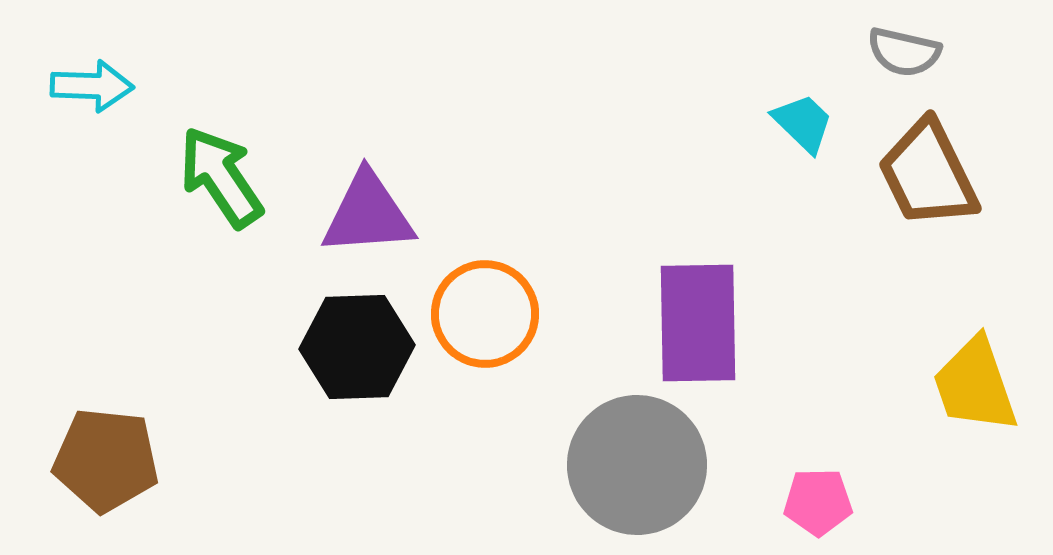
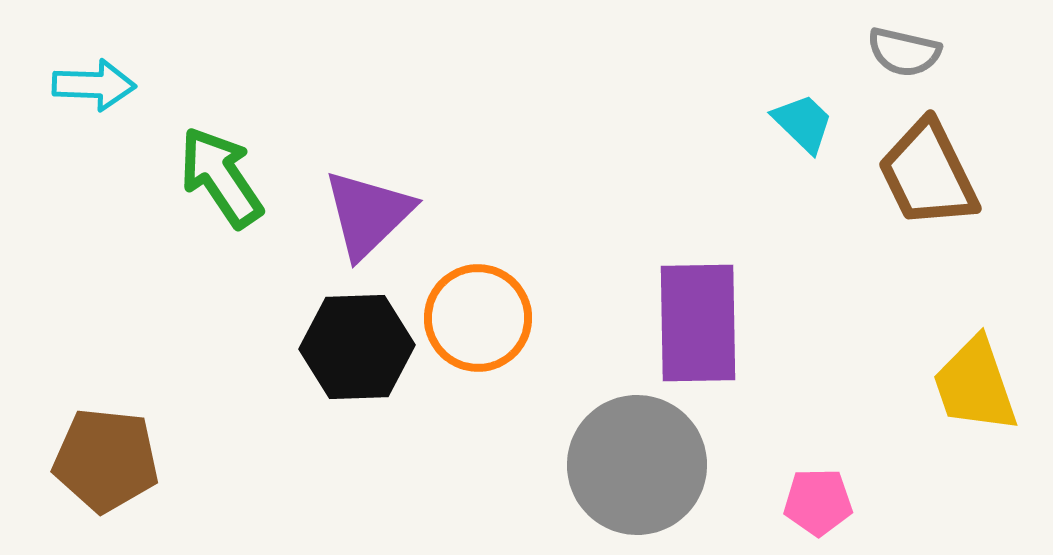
cyan arrow: moved 2 px right, 1 px up
purple triangle: rotated 40 degrees counterclockwise
orange circle: moved 7 px left, 4 px down
